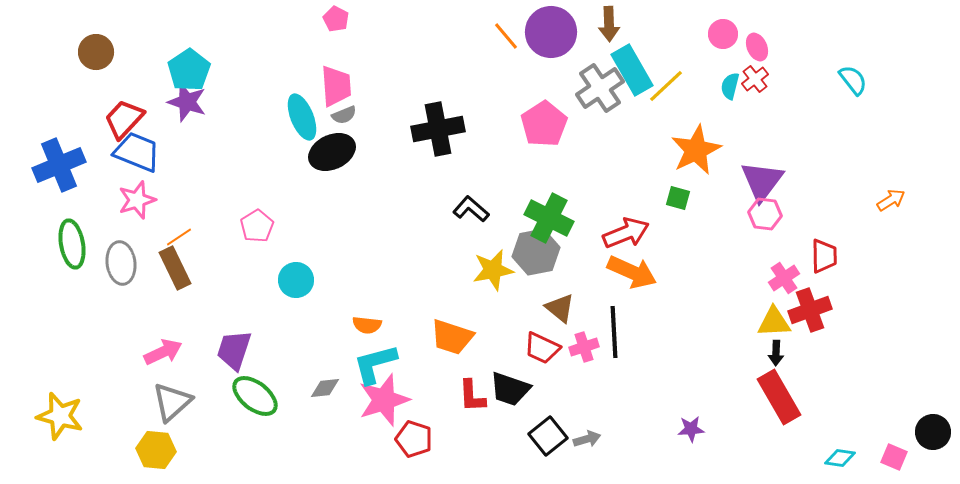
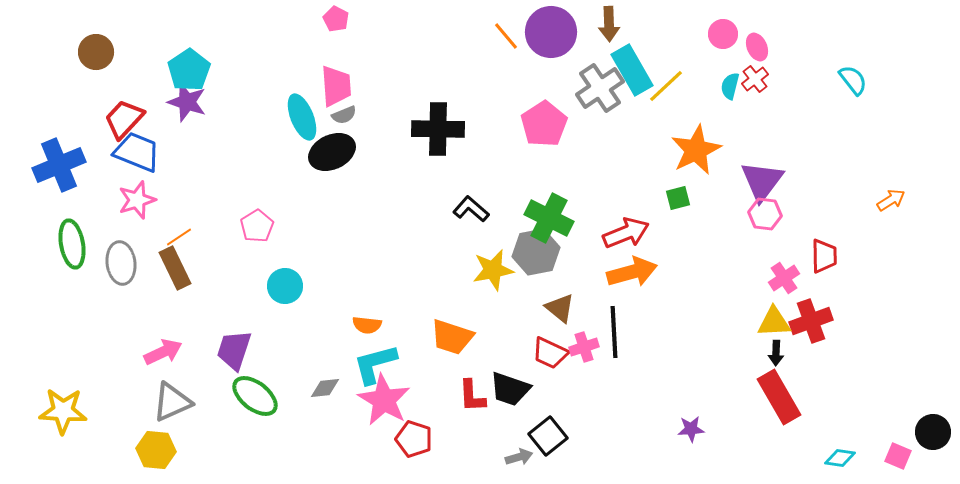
black cross at (438, 129): rotated 12 degrees clockwise
green square at (678, 198): rotated 30 degrees counterclockwise
orange arrow at (632, 272): rotated 39 degrees counterclockwise
cyan circle at (296, 280): moved 11 px left, 6 px down
red cross at (810, 310): moved 1 px right, 11 px down
red trapezoid at (542, 348): moved 8 px right, 5 px down
pink star at (384, 400): rotated 24 degrees counterclockwise
gray triangle at (172, 402): rotated 18 degrees clockwise
yellow star at (60, 416): moved 3 px right, 5 px up; rotated 12 degrees counterclockwise
gray arrow at (587, 439): moved 68 px left, 18 px down
pink square at (894, 457): moved 4 px right, 1 px up
